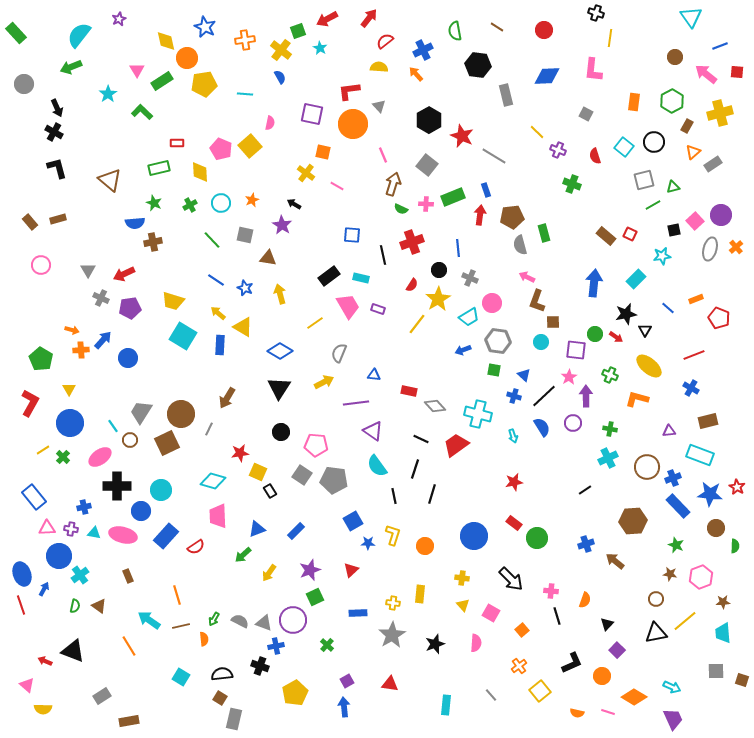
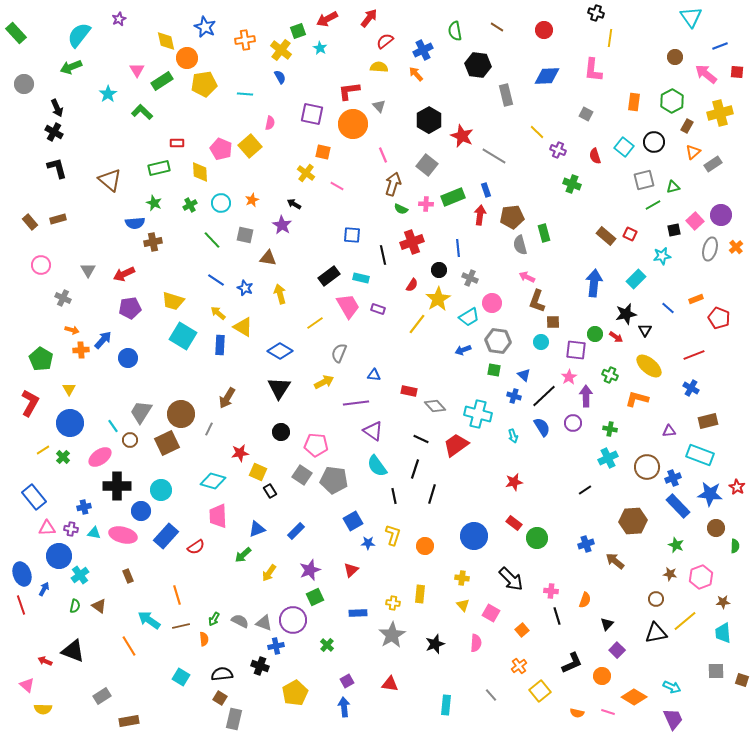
gray cross at (101, 298): moved 38 px left
